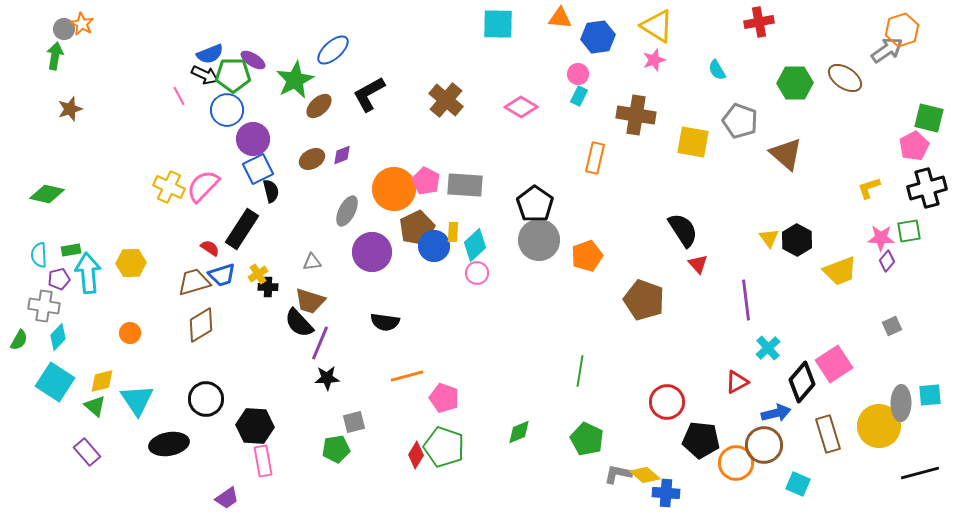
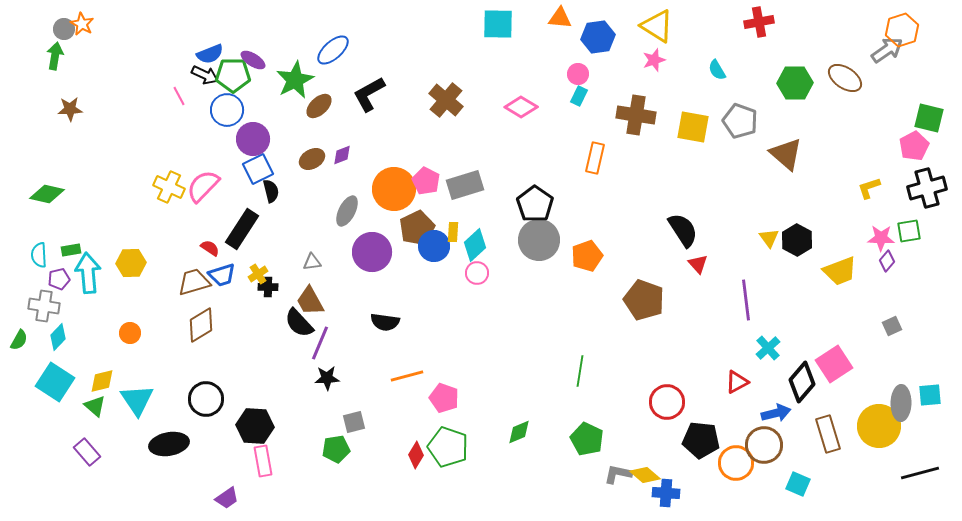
brown star at (70, 109): rotated 15 degrees clockwise
yellow square at (693, 142): moved 15 px up
gray rectangle at (465, 185): rotated 21 degrees counterclockwise
brown trapezoid at (310, 301): rotated 44 degrees clockwise
green pentagon at (444, 447): moved 4 px right
